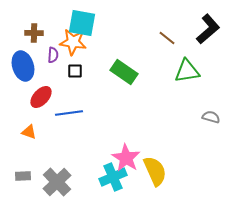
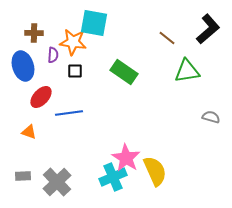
cyan square: moved 12 px right
